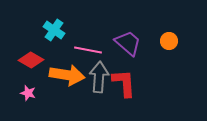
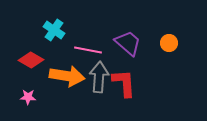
orange circle: moved 2 px down
orange arrow: moved 1 px down
pink star: moved 4 px down; rotated 14 degrees counterclockwise
